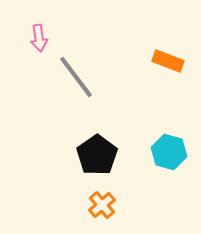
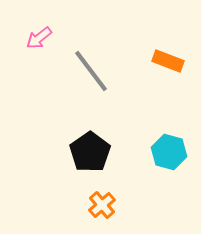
pink arrow: rotated 60 degrees clockwise
gray line: moved 15 px right, 6 px up
black pentagon: moved 7 px left, 3 px up
